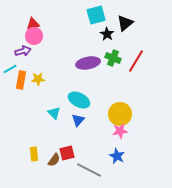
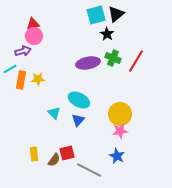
black triangle: moved 9 px left, 9 px up
